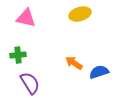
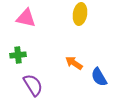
yellow ellipse: rotated 65 degrees counterclockwise
blue semicircle: moved 5 px down; rotated 102 degrees counterclockwise
purple semicircle: moved 3 px right, 2 px down
